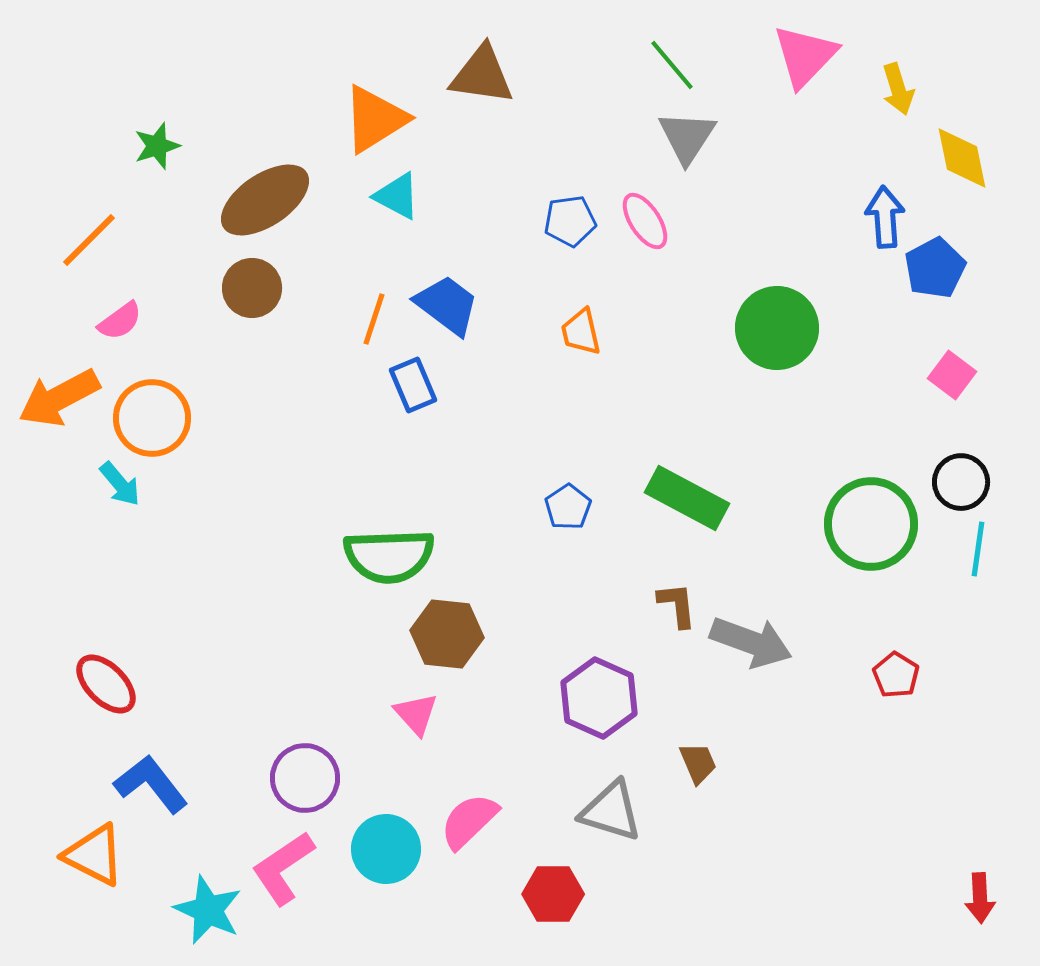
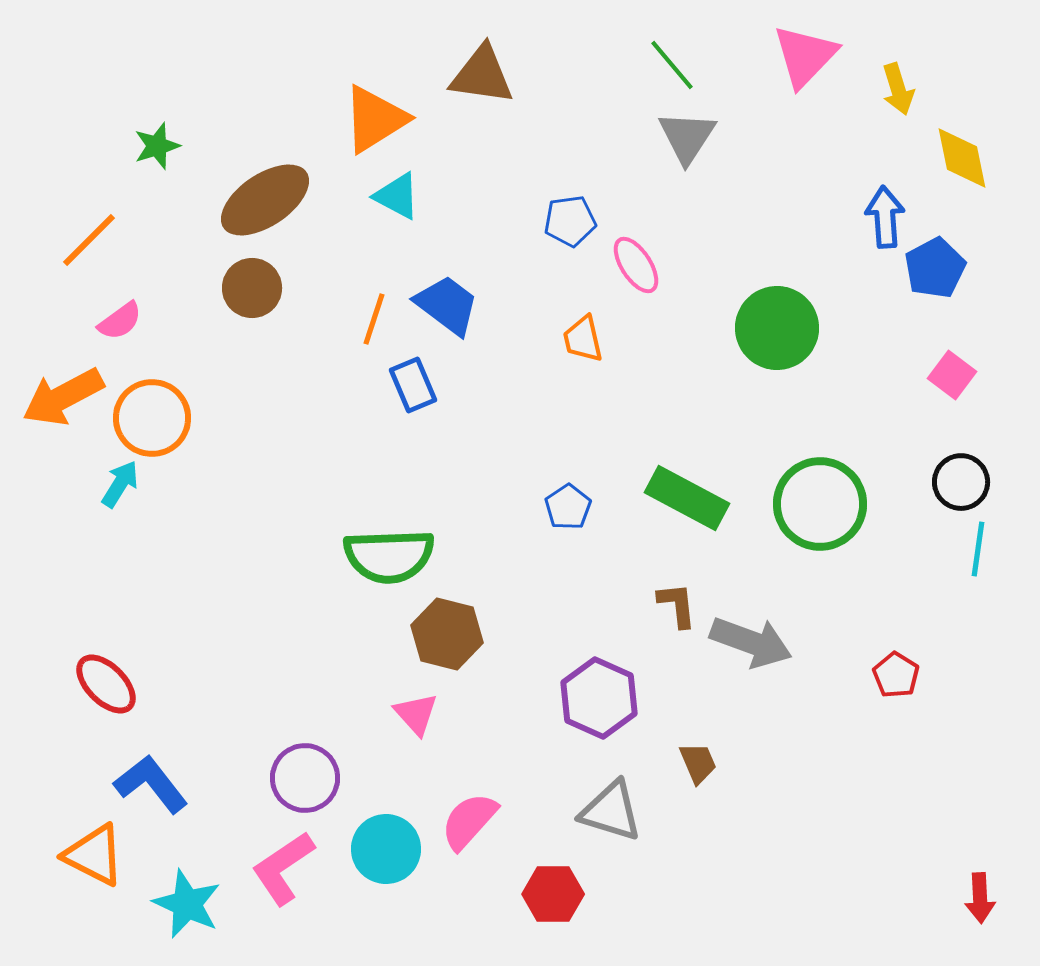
pink ellipse at (645, 221): moved 9 px left, 44 px down
orange trapezoid at (581, 332): moved 2 px right, 7 px down
orange arrow at (59, 398): moved 4 px right, 1 px up
cyan arrow at (120, 484): rotated 108 degrees counterclockwise
green circle at (871, 524): moved 51 px left, 20 px up
brown hexagon at (447, 634): rotated 8 degrees clockwise
pink semicircle at (469, 821): rotated 4 degrees counterclockwise
cyan star at (208, 910): moved 21 px left, 6 px up
